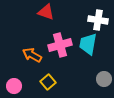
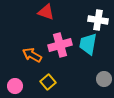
pink circle: moved 1 px right
